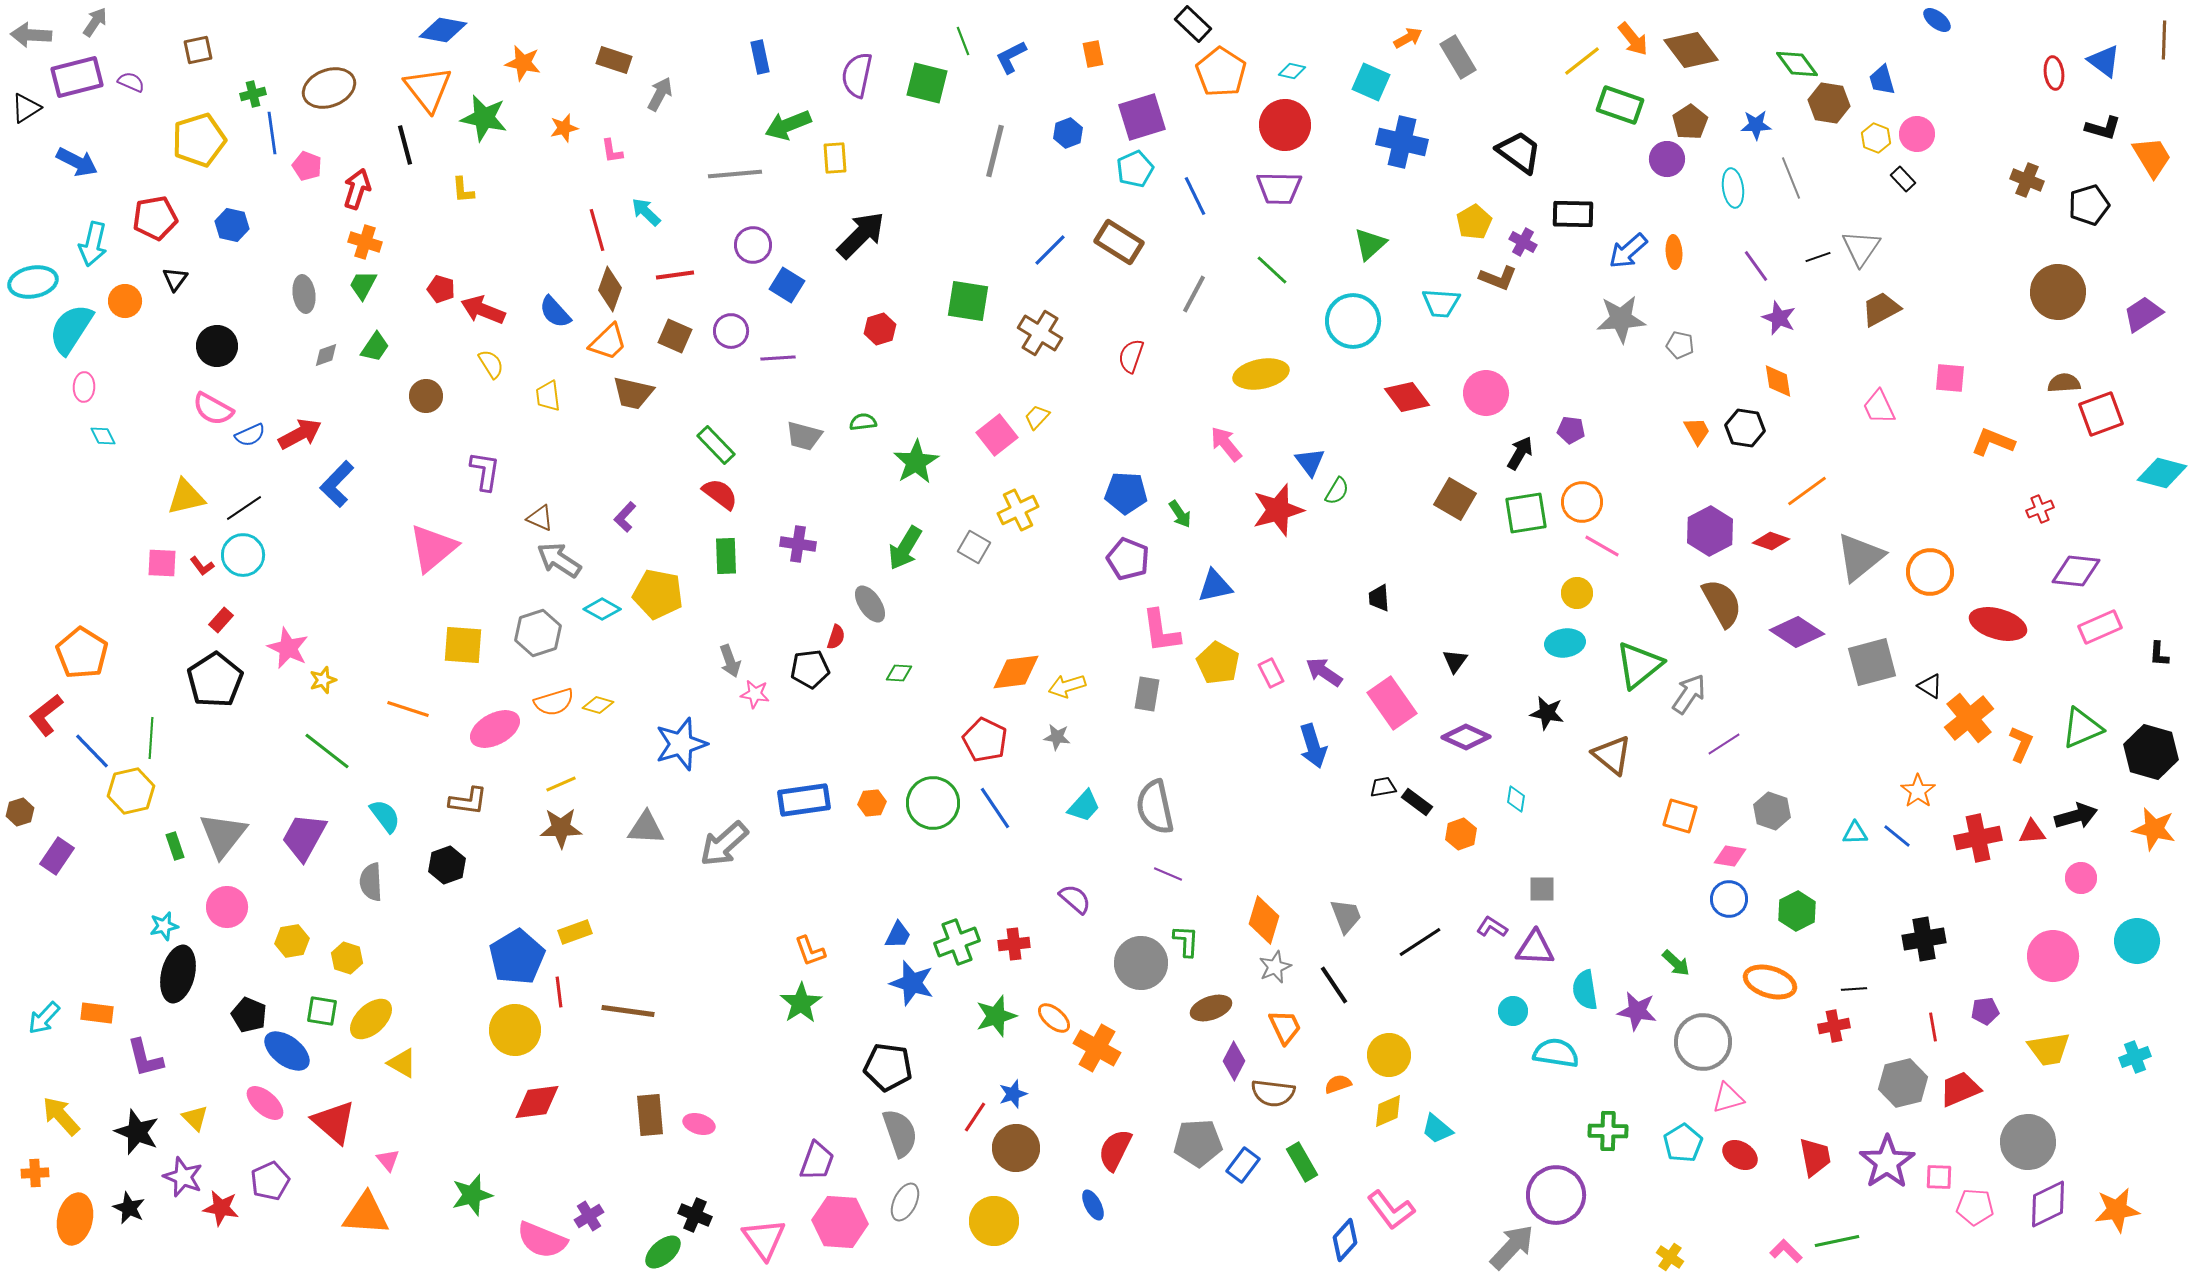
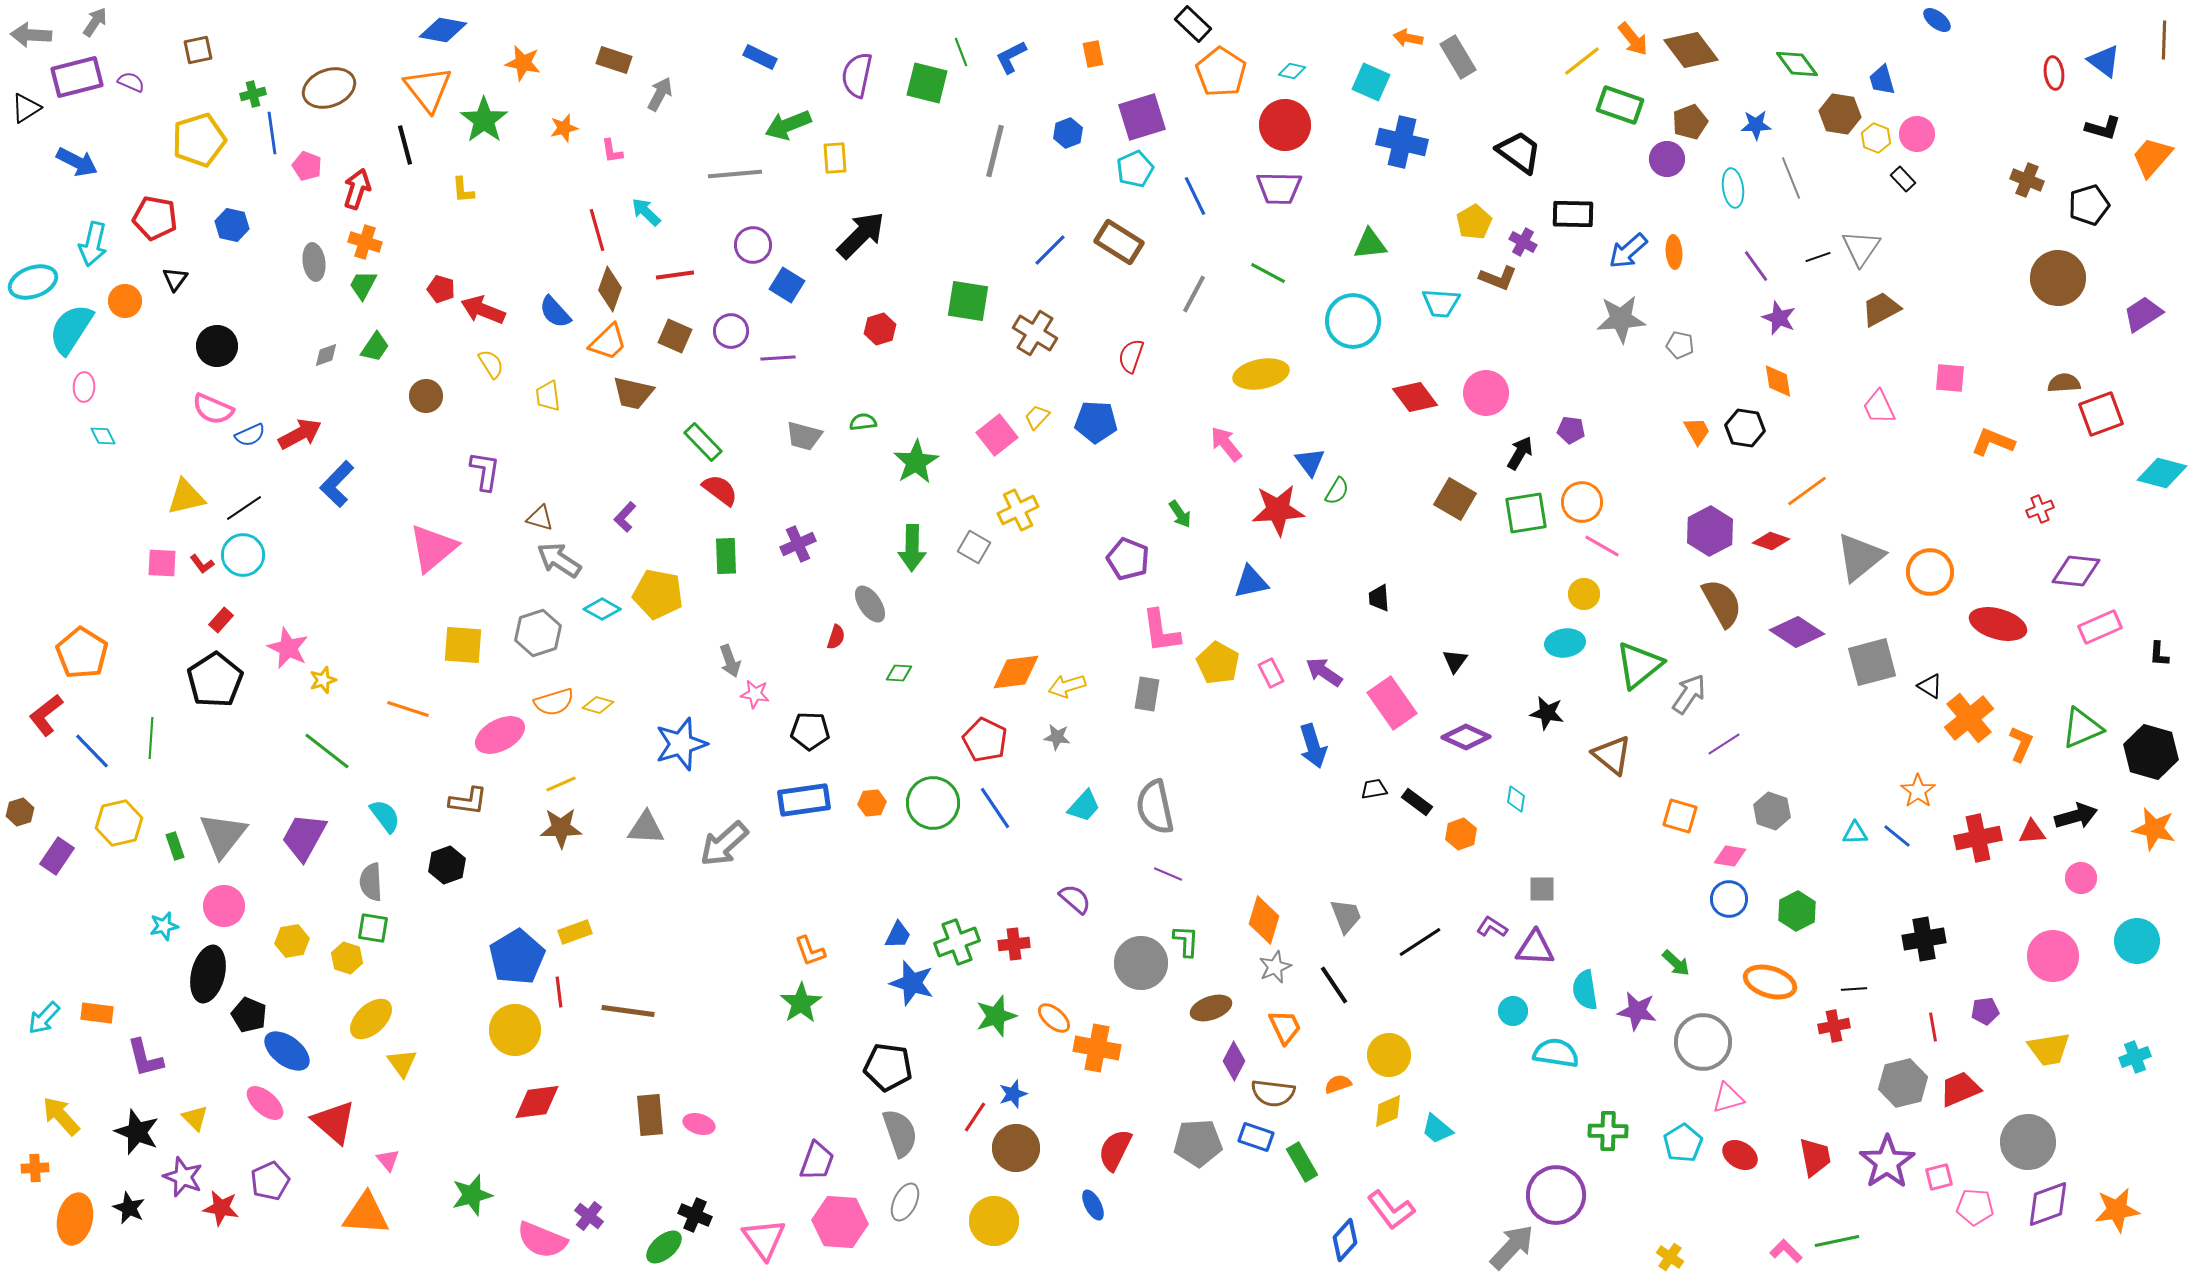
orange arrow at (1408, 38): rotated 140 degrees counterclockwise
green line at (963, 41): moved 2 px left, 11 px down
blue rectangle at (760, 57): rotated 52 degrees counterclockwise
brown hexagon at (1829, 103): moved 11 px right, 11 px down
green star at (484, 118): moved 2 px down; rotated 24 degrees clockwise
brown pentagon at (1690, 122): rotated 12 degrees clockwise
orange trapezoid at (2152, 157): rotated 108 degrees counterclockwise
red pentagon at (155, 218): rotated 21 degrees clockwise
green triangle at (1370, 244): rotated 36 degrees clockwise
green line at (1272, 270): moved 4 px left, 3 px down; rotated 15 degrees counterclockwise
cyan ellipse at (33, 282): rotated 9 degrees counterclockwise
brown circle at (2058, 292): moved 14 px up
gray ellipse at (304, 294): moved 10 px right, 32 px up
brown cross at (1040, 333): moved 5 px left
red diamond at (1407, 397): moved 8 px right
pink semicircle at (213, 409): rotated 6 degrees counterclockwise
green rectangle at (716, 445): moved 13 px left, 3 px up
blue pentagon at (1126, 493): moved 30 px left, 71 px up
red semicircle at (720, 494): moved 4 px up
red star at (1278, 510): rotated 12 degrees clockwise
brown triangle at (540, 518): rotated 8 degrees counterclockwise
purple cross at (798, 544): rotated 32 degrees counterclockwise
green arrow at (905, 548): moved 7 px right; rotated 30 degrees counterclockwise
red L-shape at (202, 566): moved 2 px up
blue triangle at (1215, 586): moved 36 px right, 4 px up
yellow circle at (1577, 593): moved 7 px right, 1 px down
black pentagon at (810, 669): moved 62 px down; rotated 9 degrees clockwise
pink ellipse at (495, 729): moved 5 px right, 6 px down
black trapezoid at (1383, 787): moved 9 px left, 2 px down
yellow hexagon at (131, 791): moved 12 px left, 32 px down
pink circle at (227, 907): moved 3 px left, 1 px up
black ellipse at (178, 974): moved 30 px right
green square at (322, 1011): moved 51 px right, 83 px up
orange cross at (1097, 1048): rotated 18 degrees counterclockwise
yellow triangle at (402, 1063): rotated 24 degrees clockwise
blue rectangle at (1243, 1165): moved 13 px right, 28 px up; rotated 72 degrees clockwise
orange cross at (35, 1173): moved 5 px up
pink square at (1939, 1177): rotated 16 degrees counterclockwise
purple diamond at (2048, 1204): rotated 6 degrees clockwise
purple cross at (589, 1216): rotated 20 degrees counterclockwise
green ellipse at (663, 1252): moved 1 px right, 5 px up
